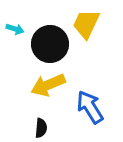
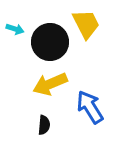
yellow trapezoid: rotated 128 degrees clockwise
black circle: moved 2 px up
yellow arrow: moved 2 px right, 1 px up
black semicircle: moved 3 px right, 3 px up
